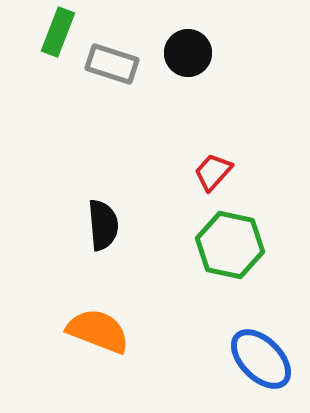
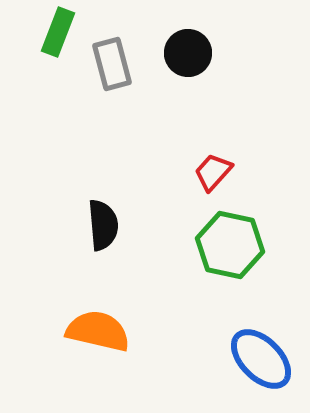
gray rectangle: rotated 57 degrees clockwise
orange semicircle: rotated 8 degrees counterclockwise
